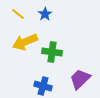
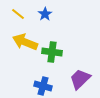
yellow arrow: rotated 45 degrees clockwise
